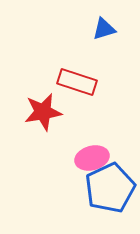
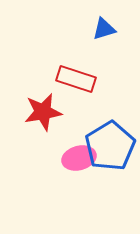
red rectangle: moved 1 px left, 3 px up
pink ellipse: moved 13 px left
blue pentagon: moved 42 px up; rotated 6 degrees counterclockwise
